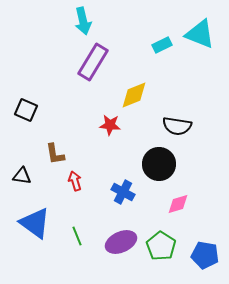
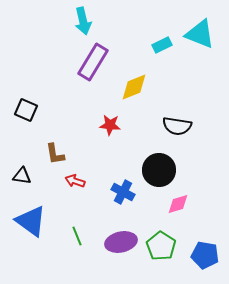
yellow diamond: moved 8 px up
black circle: moved 6 px down
red arrow: rotated 54 degrees counterclockwise
blue triangle: moved 4 px left, 2 px up
purple ellipse: rotated 12 degrees clockwise
